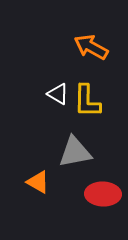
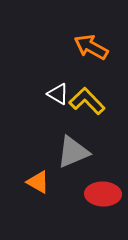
yellow L-shape: rotated 135 degrees clockwise
gray triangle: moved 2 px left; rotated 12 degrees counterclockwise
